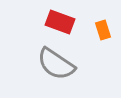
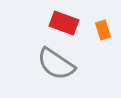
red rectangle: moved 4 px right, 1 px down
